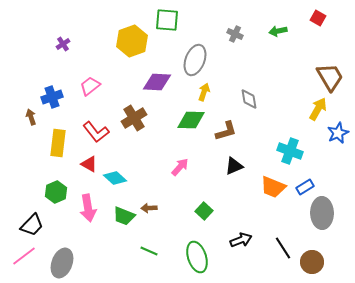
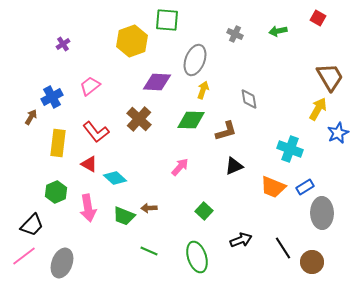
yellow arrow at (204, 92): moved 1 px left, 2 px up
blue cross at (52, 97): rotated 10 degrees counterclockwise
brown arrow at (31, 117): rotated 49 degrees clockwise
brown cross at (134, 118): moved 5 px right, 1 px down; rotated 15 degrees counterclockwise
cyan cross at (290, 151): moved 2 px up
